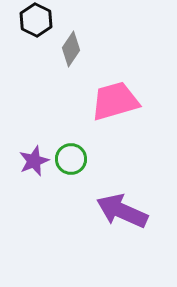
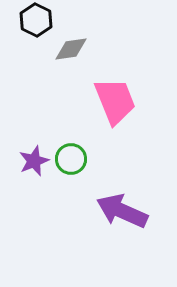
gray diamond: rotated 48 degrees clockwise
pink trapezoid: rotated 84 degrees clockwise
